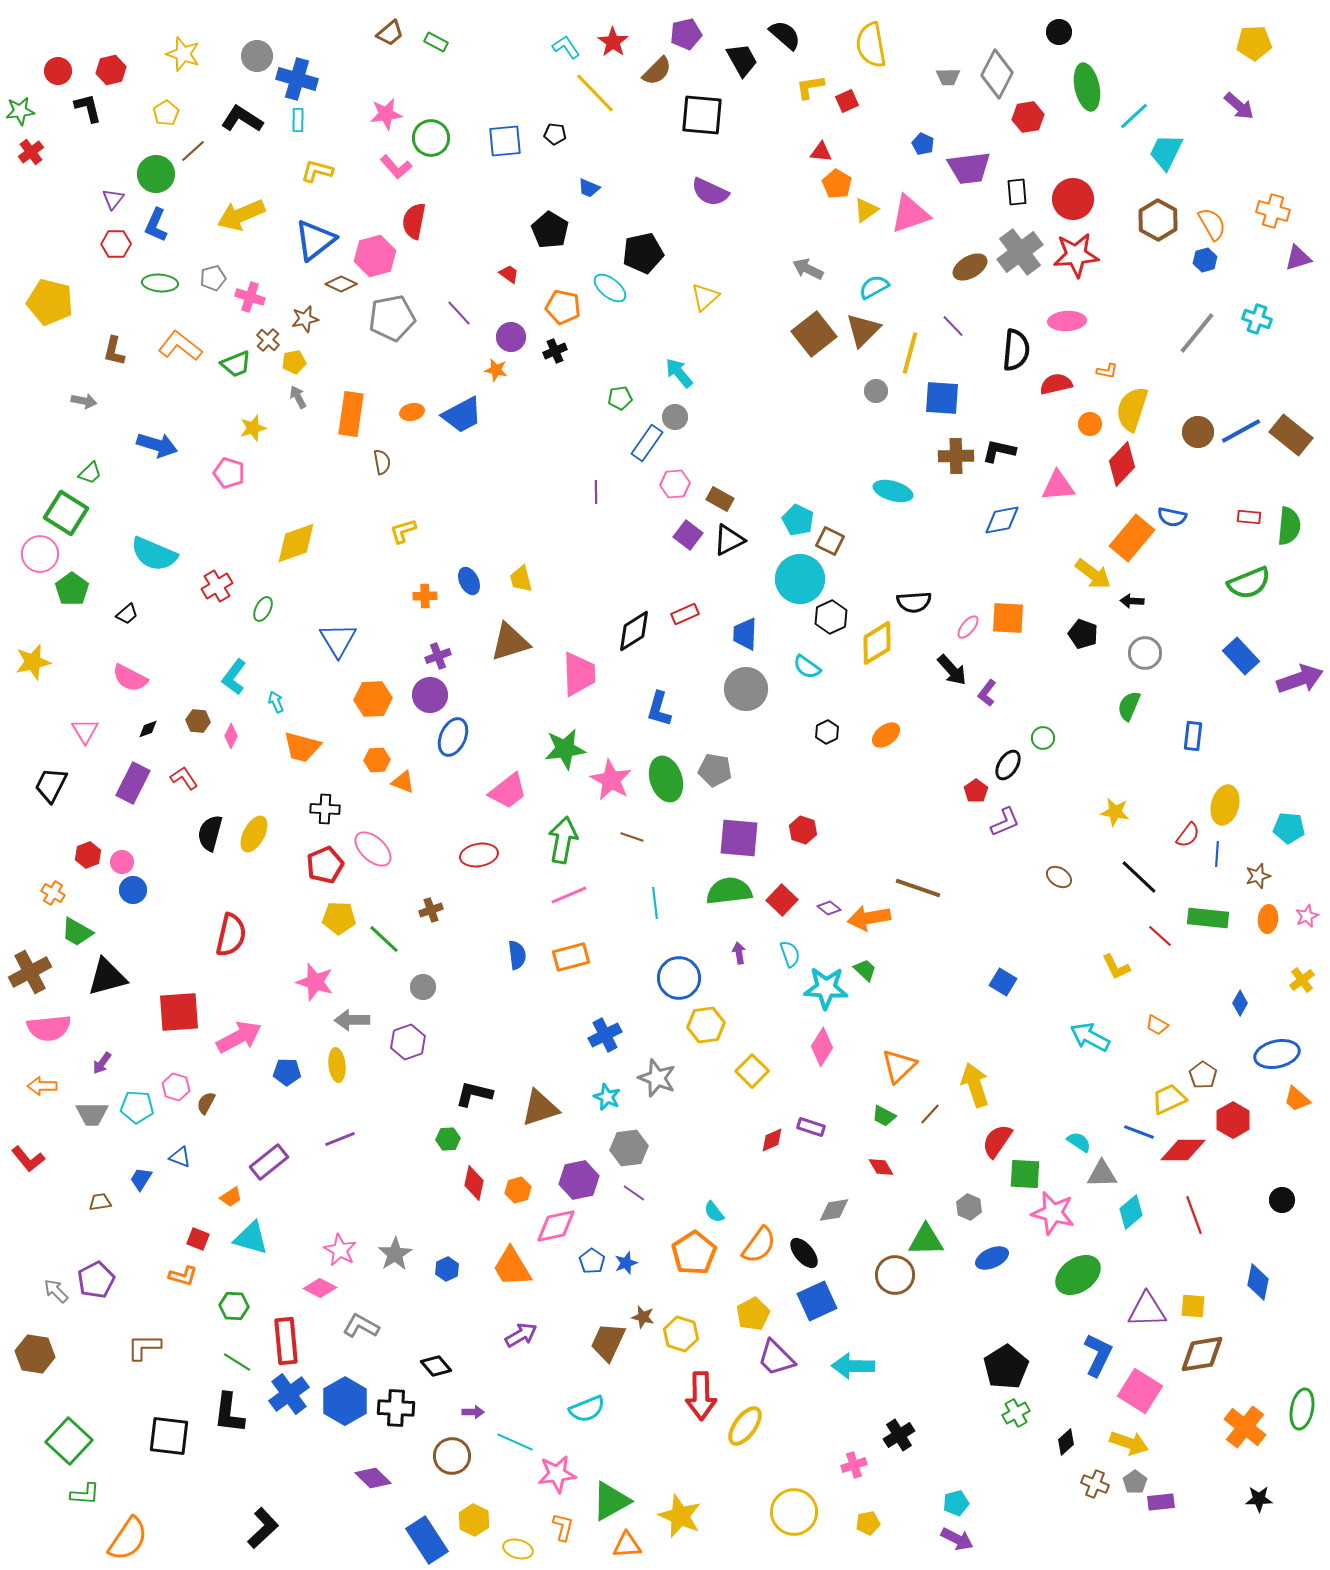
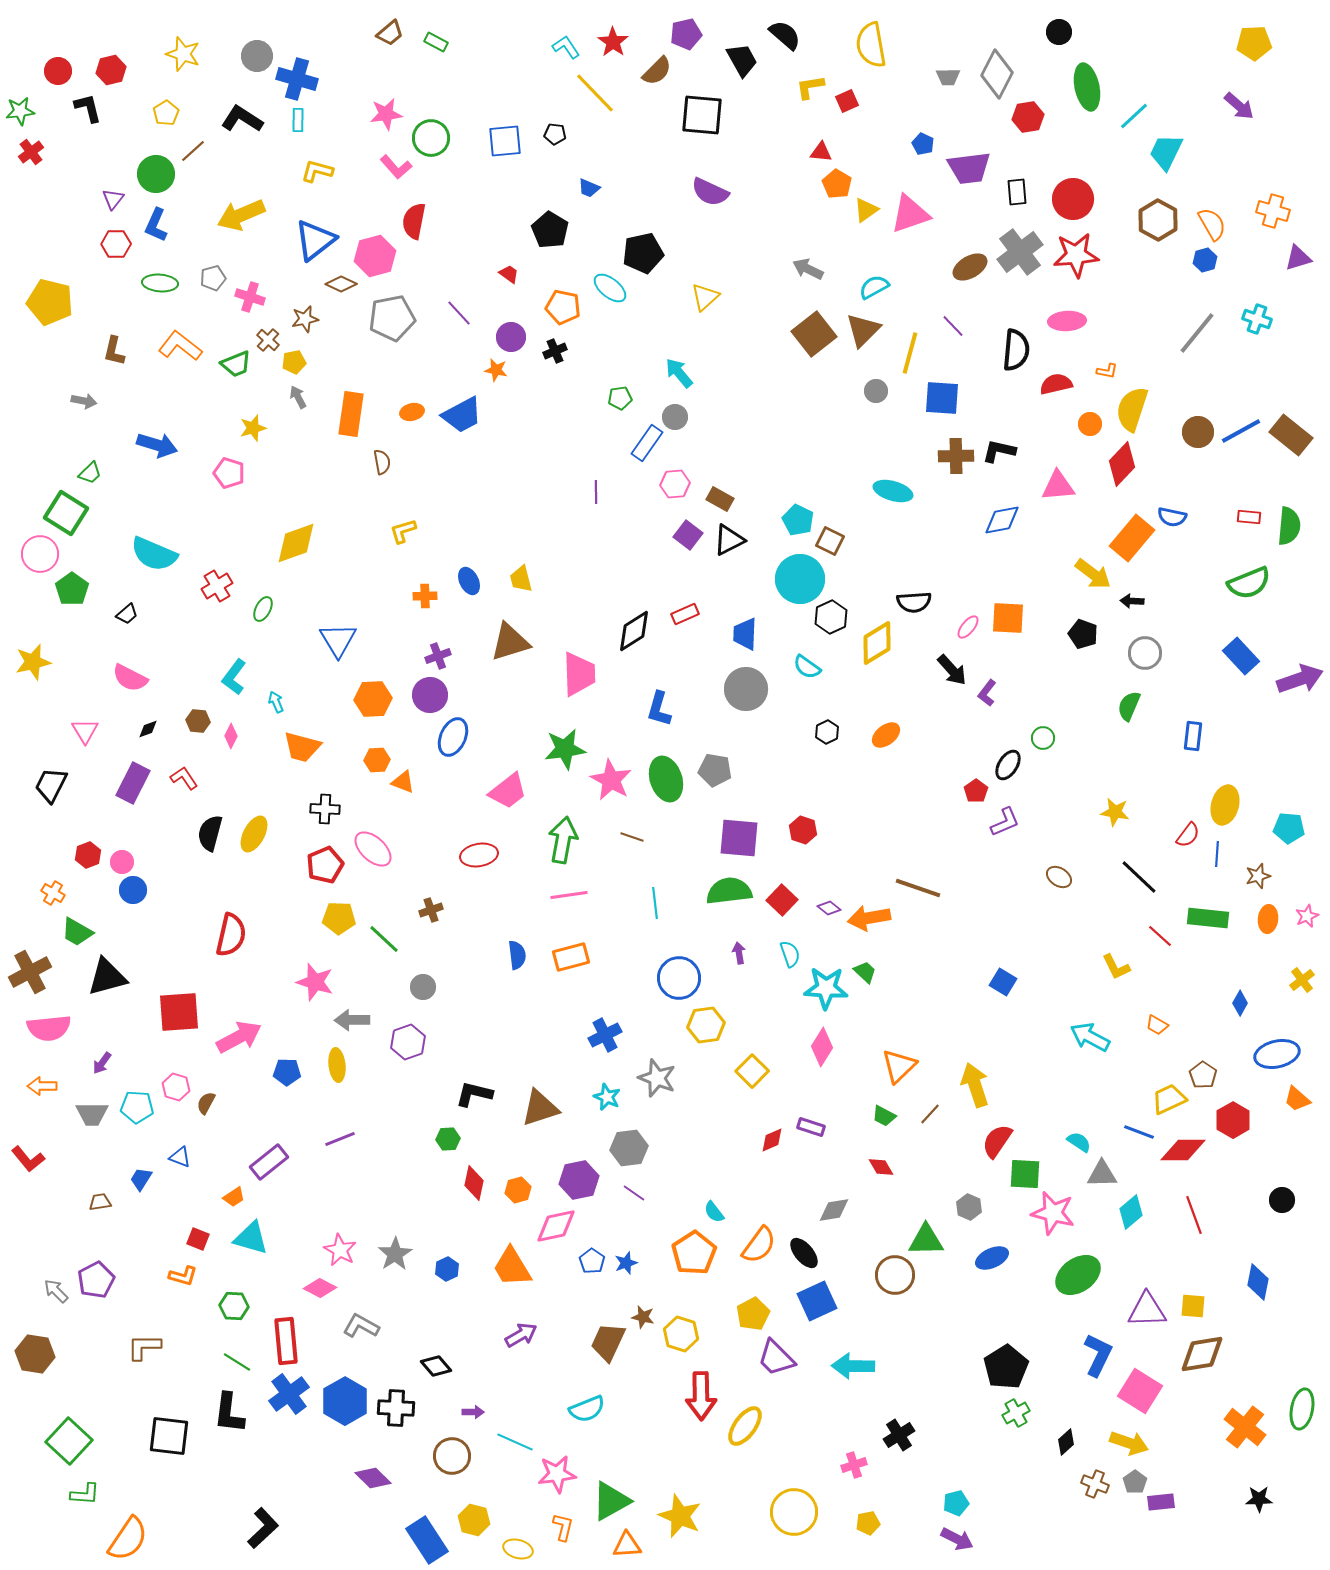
pink line at (569, 895): rotated 15 degrees clockwise
green trapezoid at (865, 970): moved 2 px down
orange trapezoid at (231, 1197): moved 3 px right
yellow hexagon at (474, 1520): rotated 12 degrees counterclockwise
